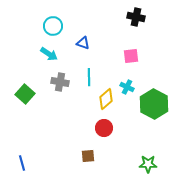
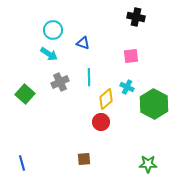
cyan circle: moved 4 px down
gray cross: rotated 36 degrees counterclockwise
red circle: moved 3 px left, 6 px up
brown square: moved 4 px left, 3 px down
